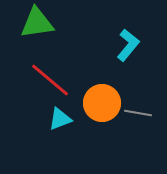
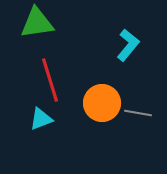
red line: rotated 33 degrees clockwise
cyan triangle: moved 19 px left
